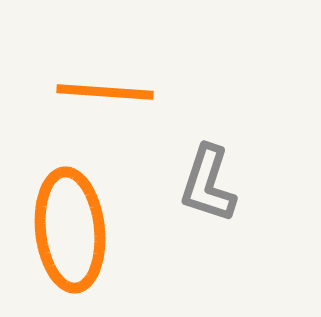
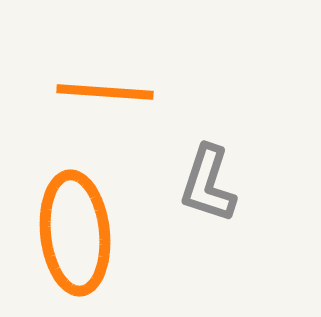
orange ellipse: moved 5 px right, 3 px down
